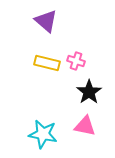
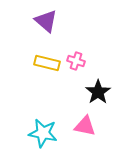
black star: moved 9 px right
cyan star: moved 1 px up
